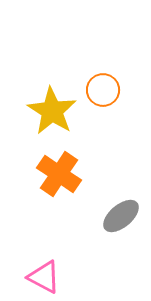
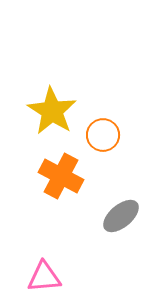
orange circle: moved 45 px down
orange cross: moved 2 px right, 2 px down; rotated 6 degrees counterclockwise
pink triangle: rotated 33 degrees counterclockwise
